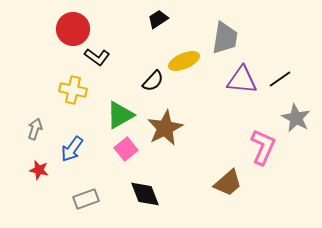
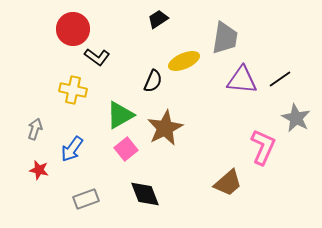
black semicircle: rotated 20 degrees counterclockwise
